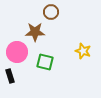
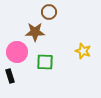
brown circle: moved 2 px left
green square: rotated 12 degrees counterclockwise
